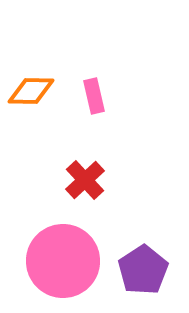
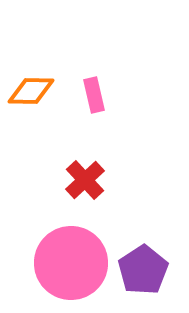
pink rectangle: moved 1 px up
pink circle: moved 8 px right, 2 px down
